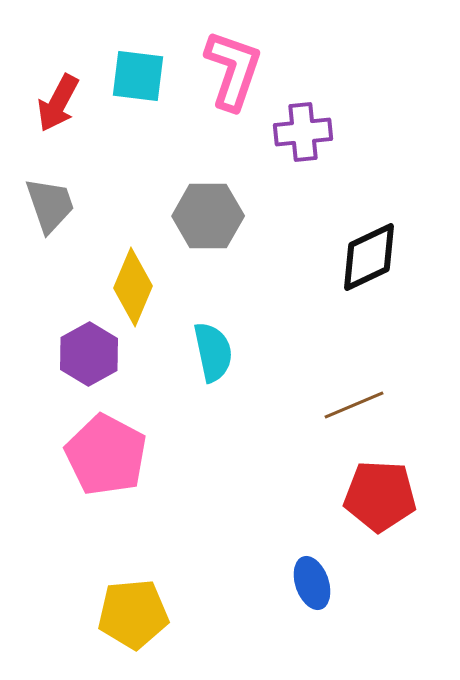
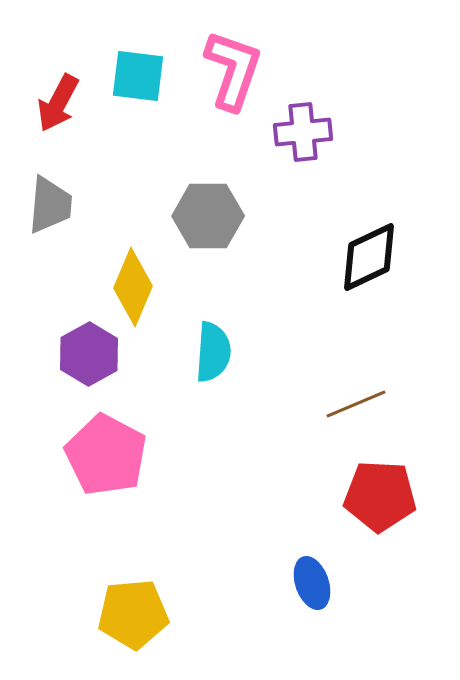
gray trapezoid: rotated 24 degrees clockwise
cyan semicircle: rotated 16 degrees clockwise
brown line: moved 2 px right, 1 px up
